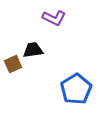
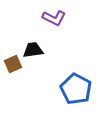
blue pentagon: rotated 12 degrees counterclockwise
